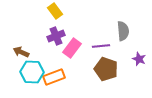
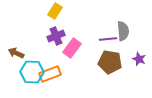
yellow rectangle: rotated 70 degrees clockwise
purple line: moved 7 px right, 7 px up
brown arrow: moved 5 px left, 1 px down
brown pentagon: moved 4 px right, 7 px up; rotated 10 degrees counterclockwise
orange rectangle: moved 4 px left, 3 px up
